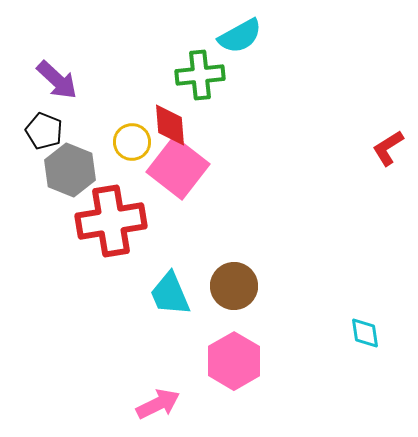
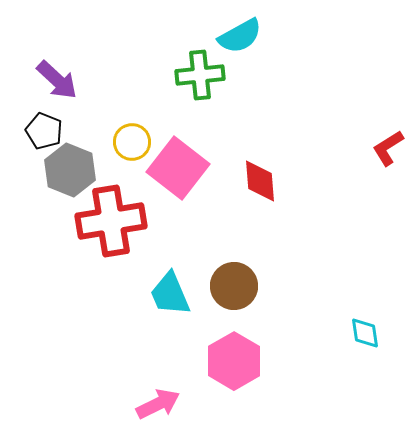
red diamond: moved 90 px right, 56 px down
